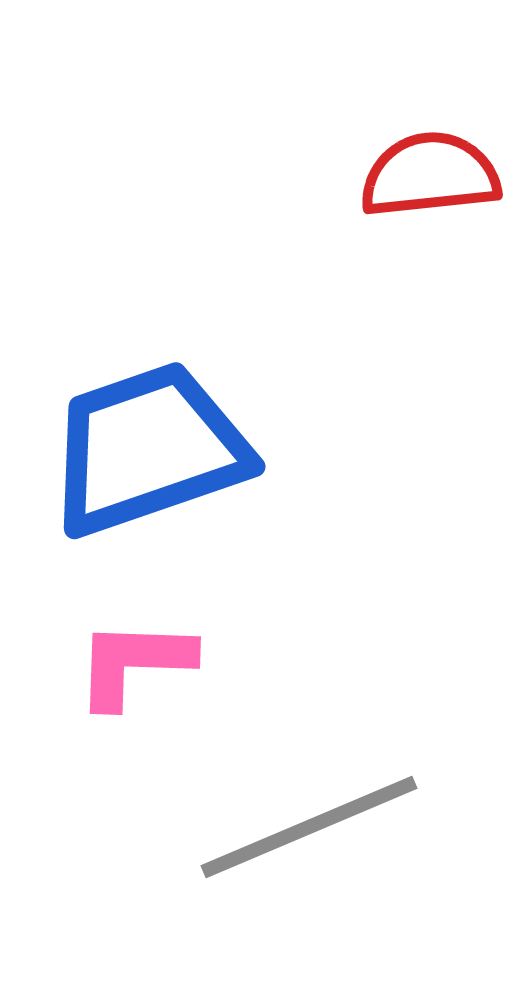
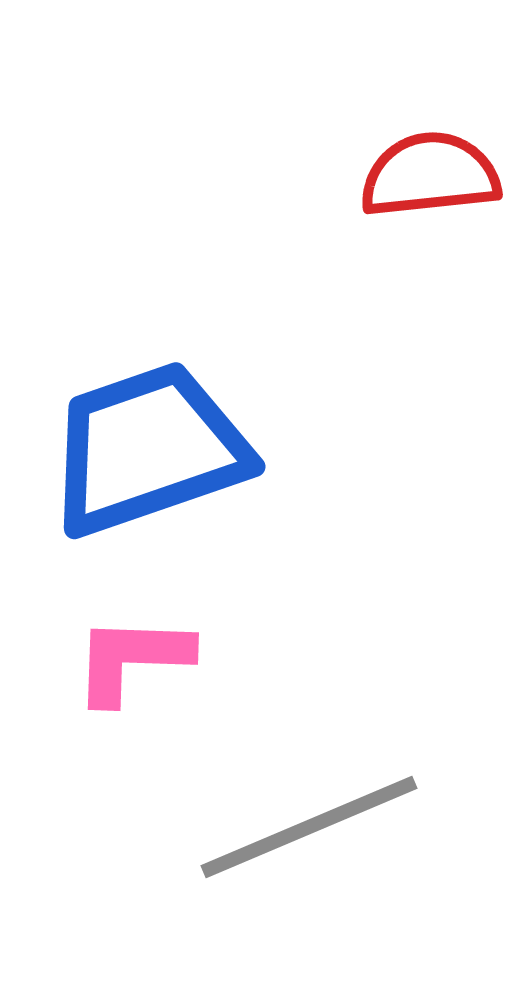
pink L-shape: moved 2 px left, 4 px up
